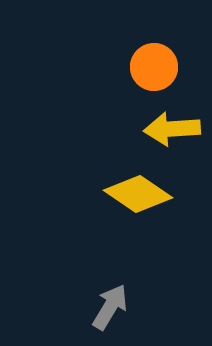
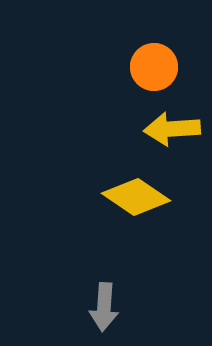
yellow diamond: moved 2 px left, 3 px down
gray arrow: moved 6 px left; rotated 153 degrees clockwise
